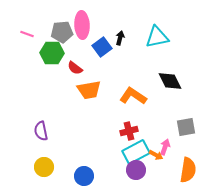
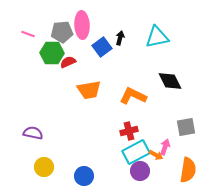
pink line: moved 1 px right
red semicircle: moved 7 px left, 6 px up; rotated 119 degrees clockwise
orange L-shape: rotated 8 degrees counterclockwise
purple semicircle: moved 8 px left, 2 px down; rotated 114 degrees clockwise
purple circle: moved 4 px right, 1 px down
